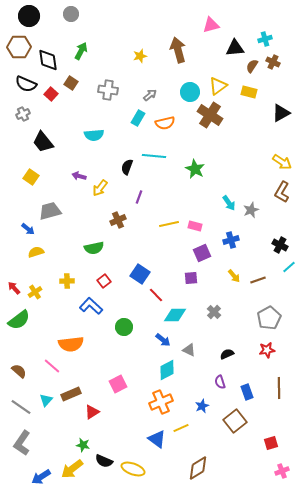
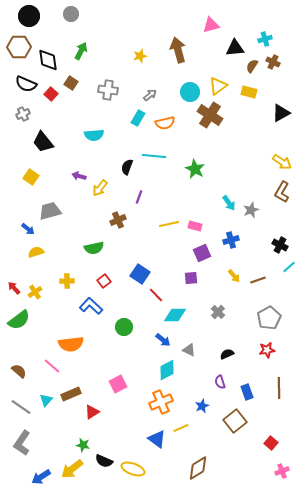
gray cross at (214, 312): moved 4 px right
red square at (271, 443): rotated 32 degrees counterclockwise
